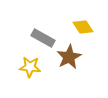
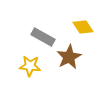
gray rectangle: moved 1 px up
yellow star: moved 1 px up
